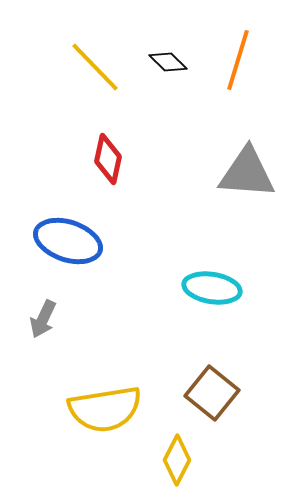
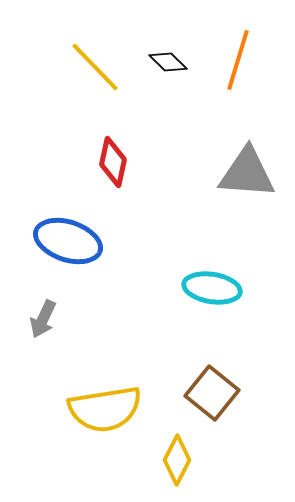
red diamond: moved 5 px right, 3 px down
